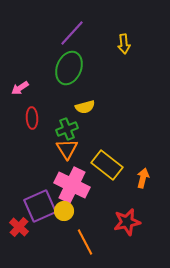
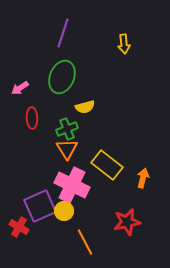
purple line: moved 9 px left; rotated 24 degrees counterclockwise
green ellipse: moved 7 px left, 9 px down
red cross: rotated 12 degrees counterclockwise
